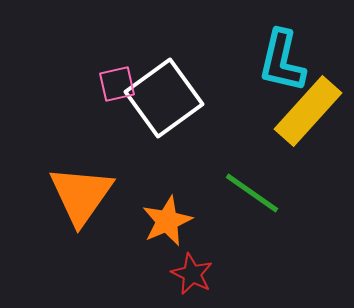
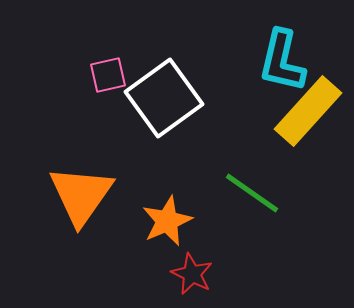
pink square: moved 9 px left, 9 px up
